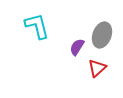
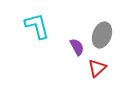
purple semicircle: rotated 120 degrees clockwise
